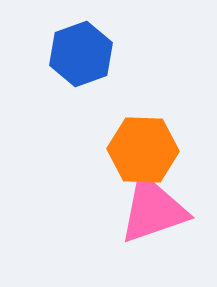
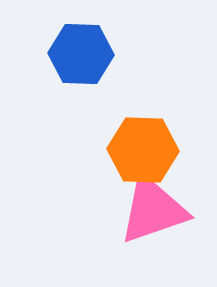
blue hexagon: rotated 22 degrees clockwise
